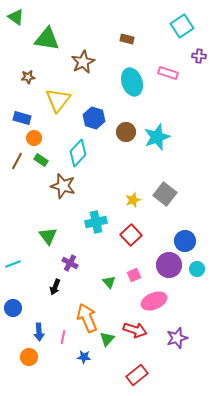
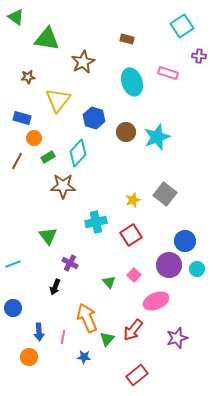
green rectangle at (41, 160): moved 7 px right, 3 px up; rotated 64 degrees counterclockwise
brown star at (63, 186): rotated 15 degrees counterclockwise
red square at (131, 235): rotated 10 degrees clockwise
pink square at (134, 275): rotated 24 degrees counterclockwise
pink ellipse at (154, 301): moved 2 px right
red arrow at (135, 330): moved 2 px left; rotated 110 degrees clockwise
